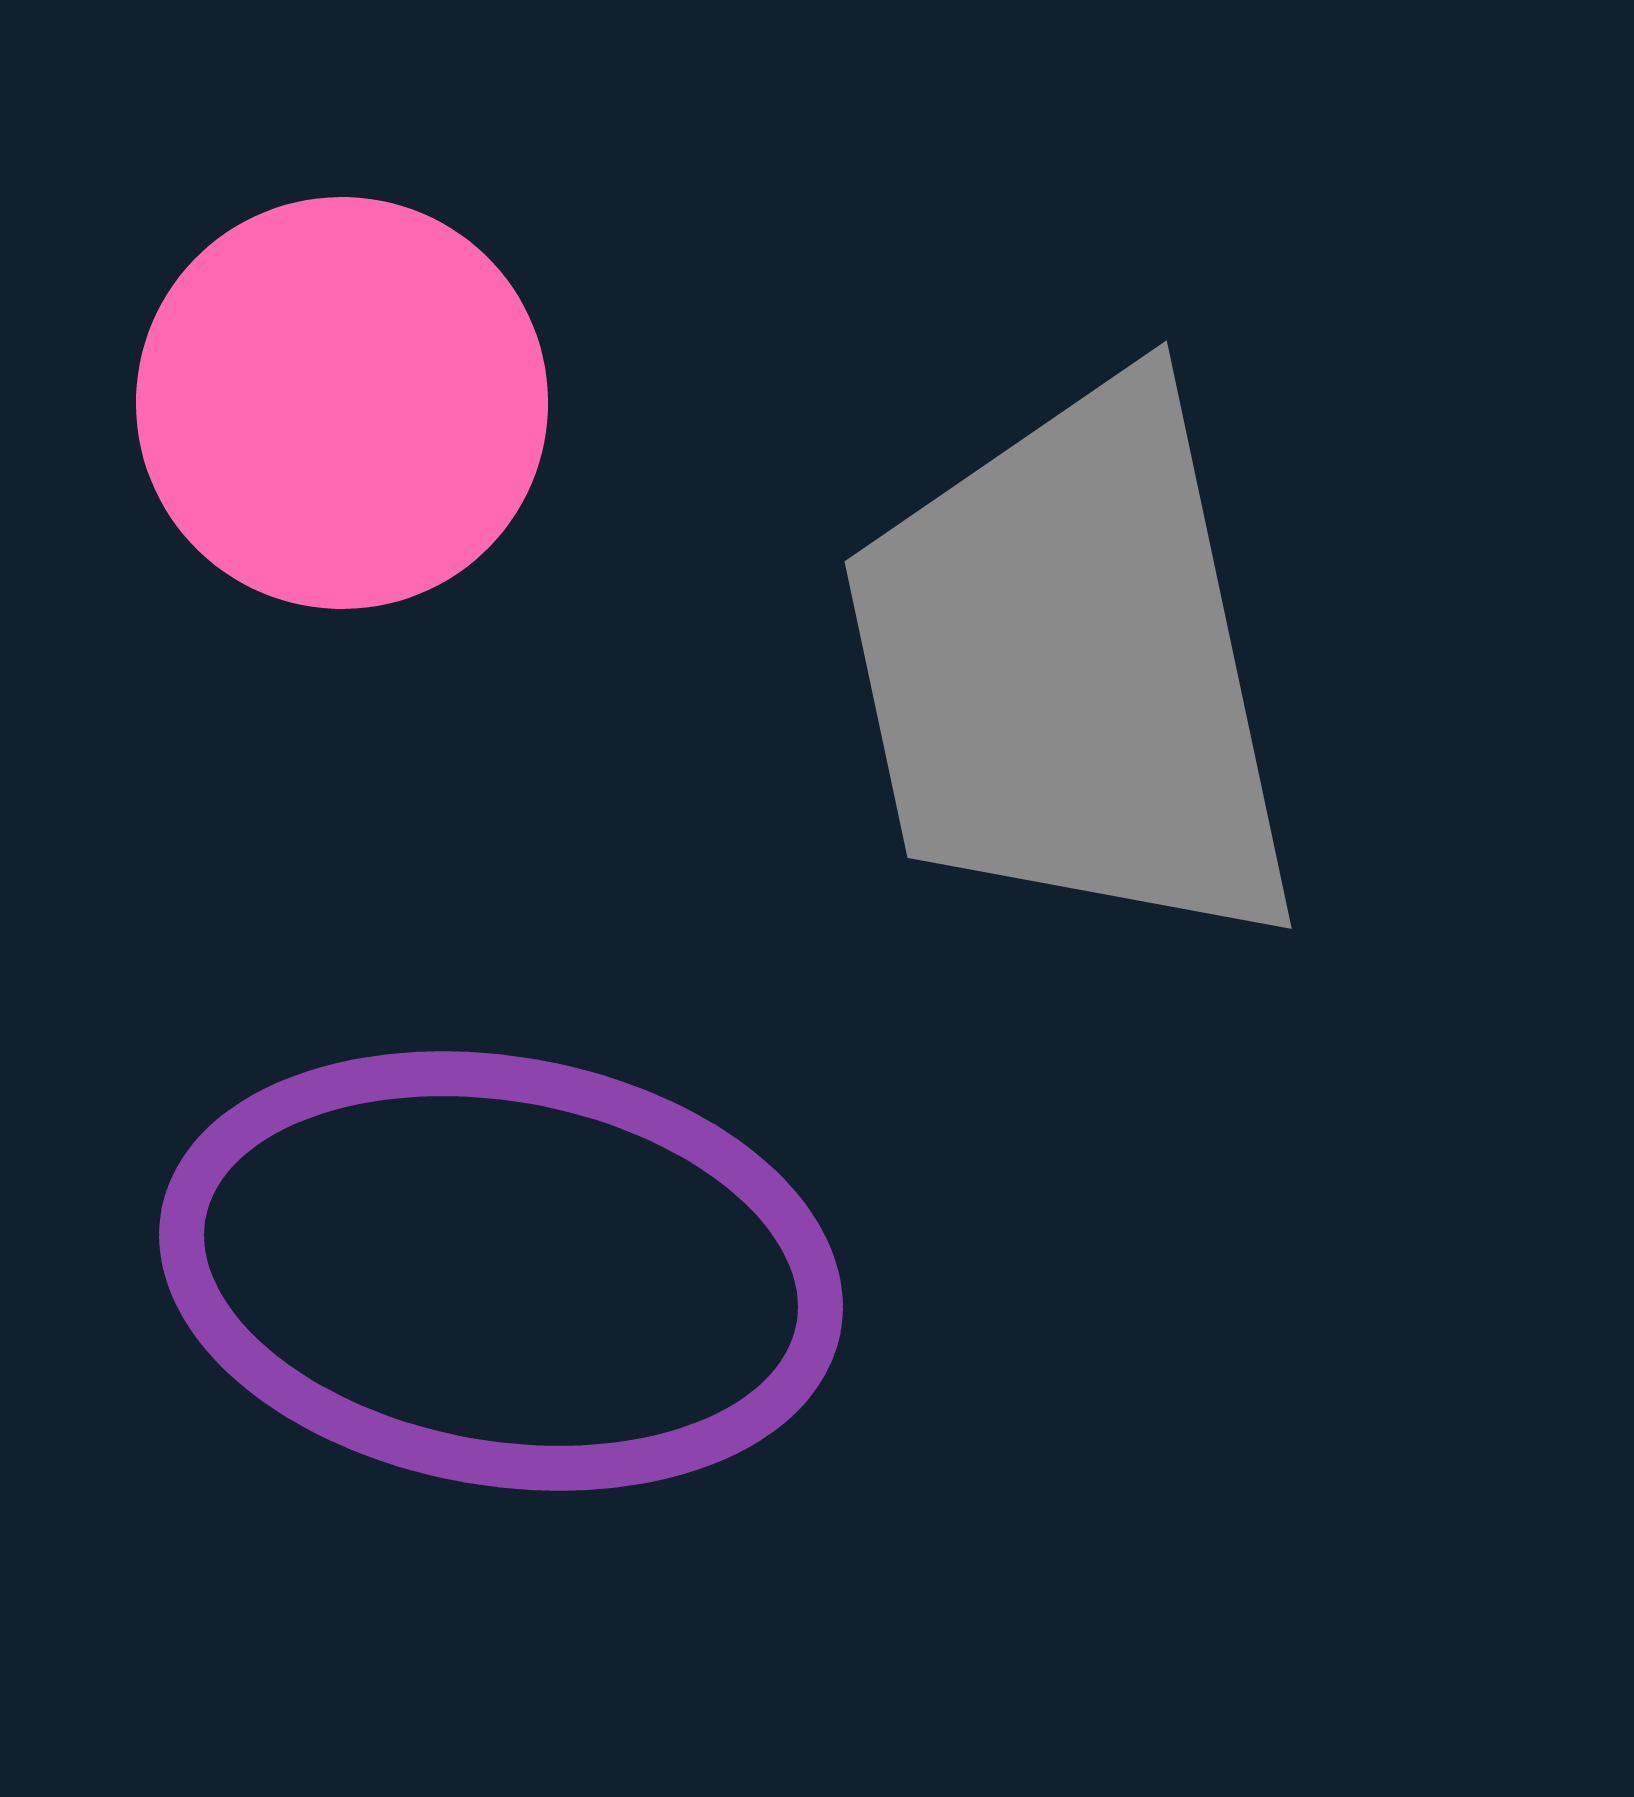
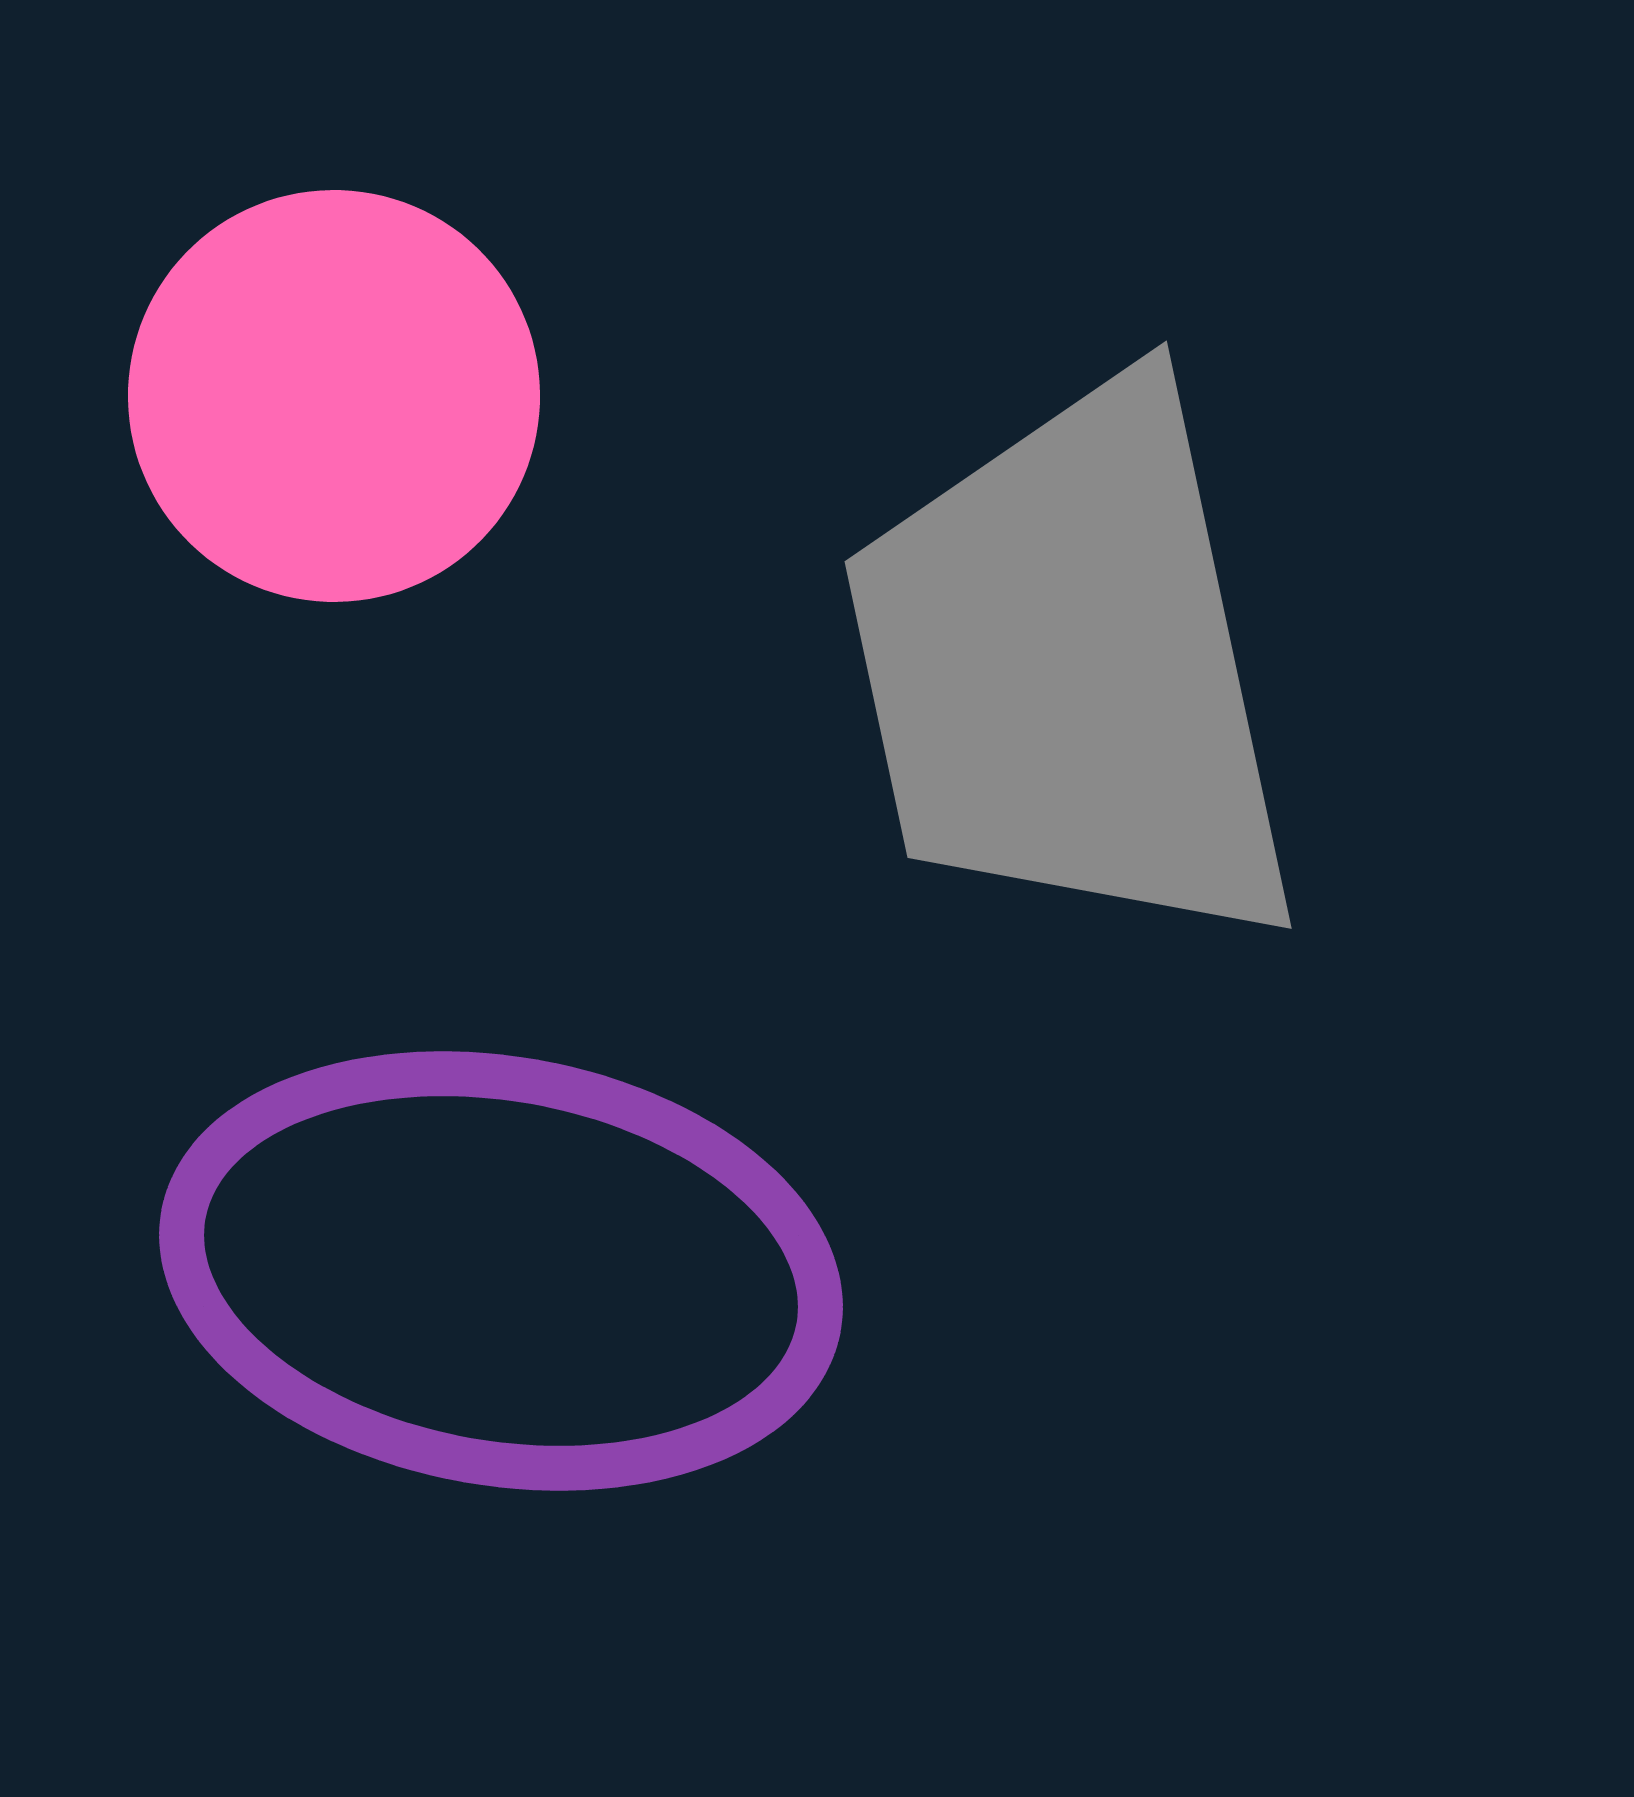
pink circle: moved 8 px left, 7 px up
